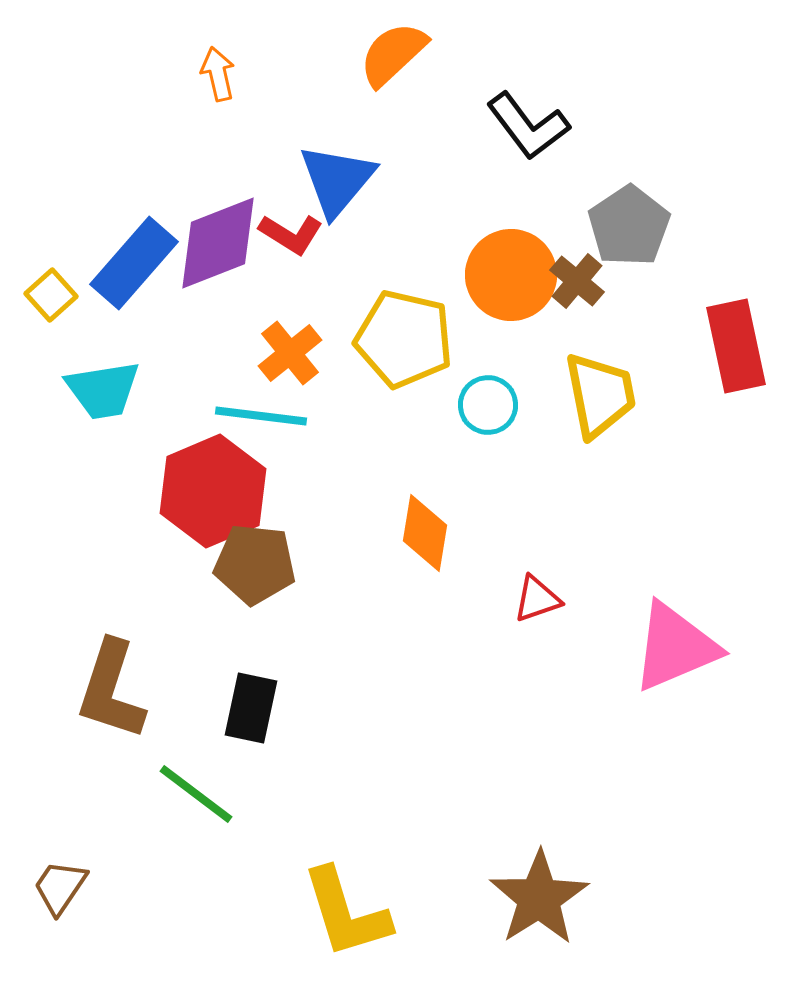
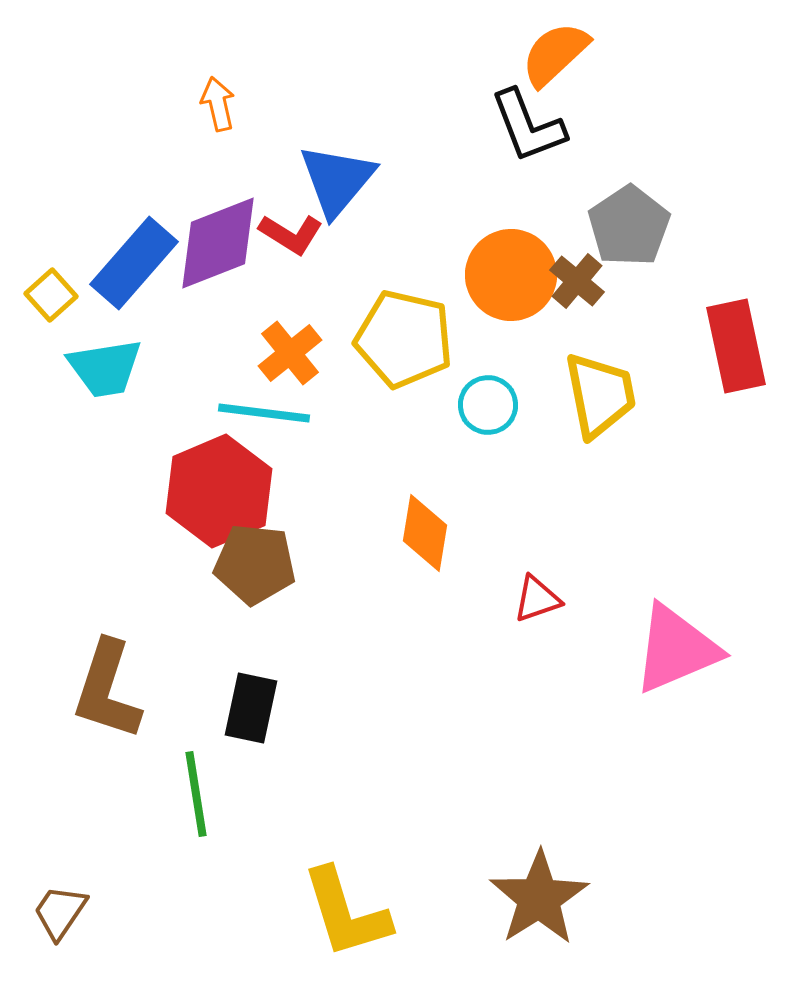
orange semicircle: moved 162 px right
orange arrow: moved 30 px down
black L-shape: rotated 16 degrees clockwise
cyan trapezoid: moved 2 px right, 22 px up
cyan line: moved 3 px right, 3 px up
red hexagon: moved 6 px right
pink triangle: moved 1 px right, 2 px down
brown L-shape: moved 4 px left
green line: rotated 44 degrees clockwise
brown trapezoid: moved 25 px down
